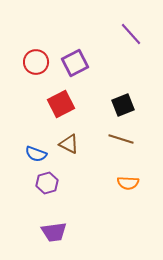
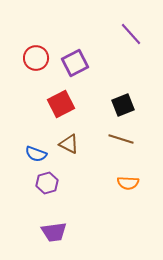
red circle: moved 4 px up
